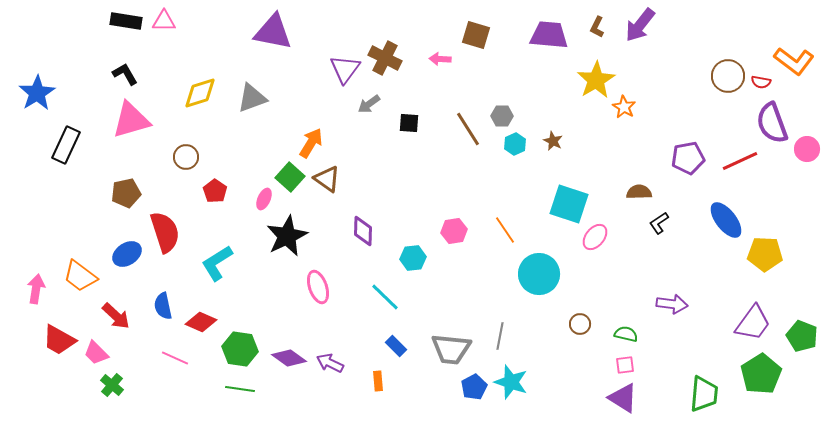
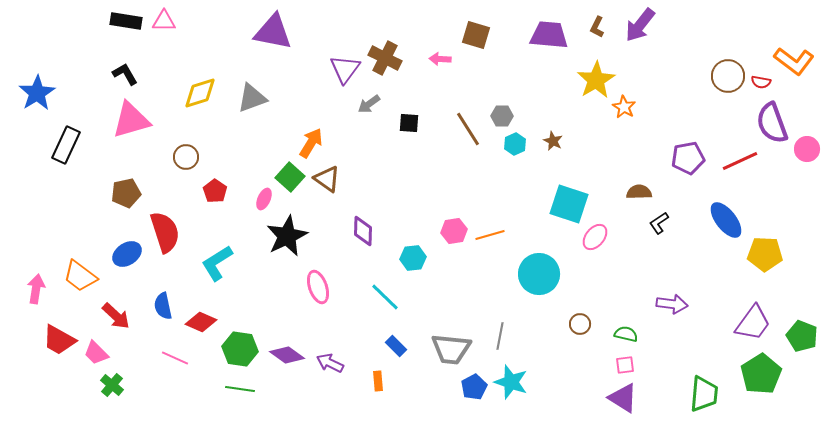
orange line at (505, 230): moved 15 px left, 5 px down; rotated 72 degrees counterclockwise
purple diamond at (289, 358): moved 2 px left, 3 px up
